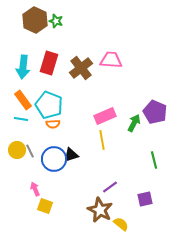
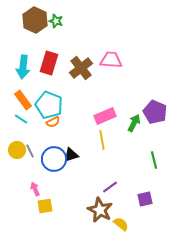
cyan line: rotated 24 degrees clockwise
orange semicircle: moved 2 px up; rotated 24 degrees counterclockwise
yellow square: rotated 28 degrees counterclockwise
